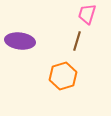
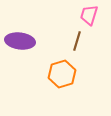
pink trapezoid: moved 2 px right, 1 px down
orange hexagon: moved 1 px left, 2 px up
